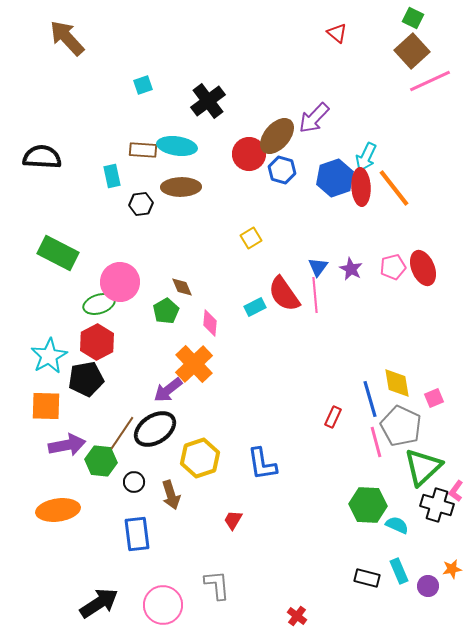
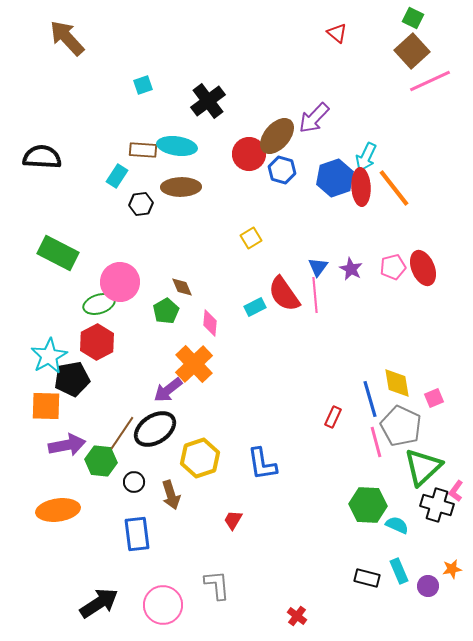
cyan rectangle at (112, 176): moved 5 px right; rotated 45 degrees clockwise
black pentagon at (86, 379): moved 14 px left
